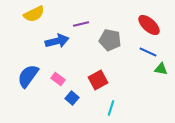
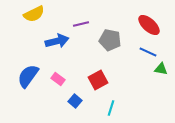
blue square: moved 3 px right, 3 px down
